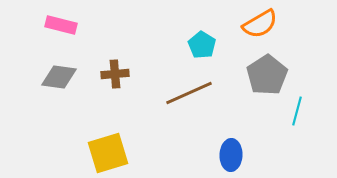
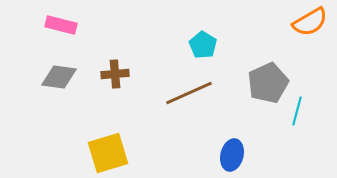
orange semicircle: moved 50 px right, 2 px up
cyan pentagon: moved 1 px right
gray pentagon: moved 1 px right, 8 px down; rotated 9 degrees clockwise
blue ellipse: moved 1 px right; rotated 12 degrees clockwise
